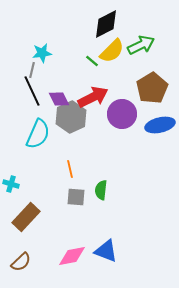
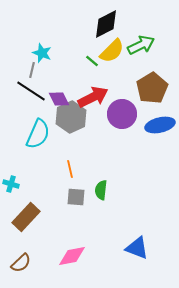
cyan star: rotated 30 degrees clockwise
black line: moved 1 px left; rotated 32 degrees counterclockwise
blue triangle: moved 31 px right, 3 px up
brown semicircle: moved 1 px down
